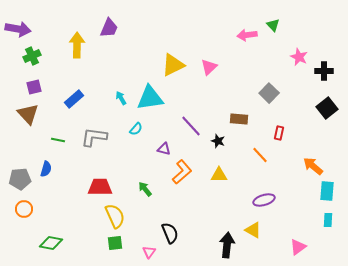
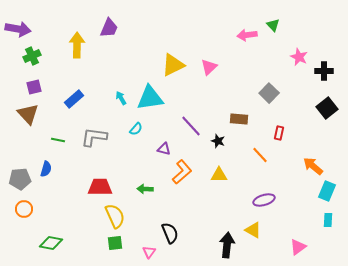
green arrow at (145, 189): rotated 49 degrees counterclockwise
cyan rectangle at (327, 191): rotated 18 degrees clockwise
